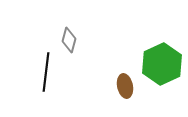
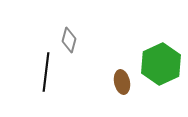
green hexagon: moved 1 px left
brown ellipse: moved 3 px left, 4 px up
